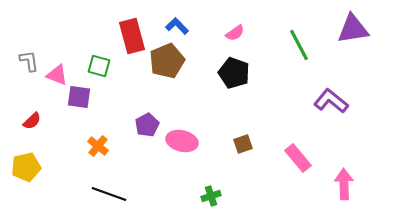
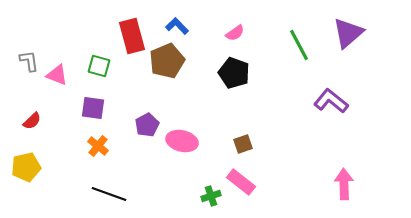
purple triangle: moved 5 px left, 4 px down; rotated 32 degrees counterclockwise
purple square: moved 14 px right, 11 px down
pink rectangle: moved 57 px left, 24 px down; rotated 12 degrees counterclockwise
